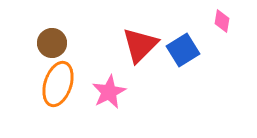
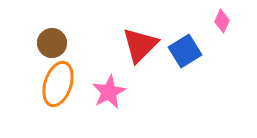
pink diamond: rotated 15 degrees clockwise
blue square: moved 2 px right, 1 px down
